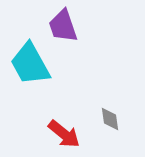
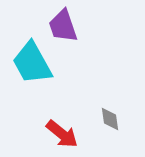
cyan trapezoid: moved 2 px right, 1 px up
red arrow: moved 2 px left
